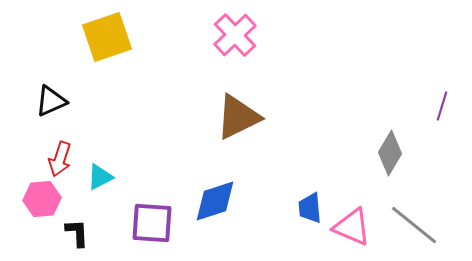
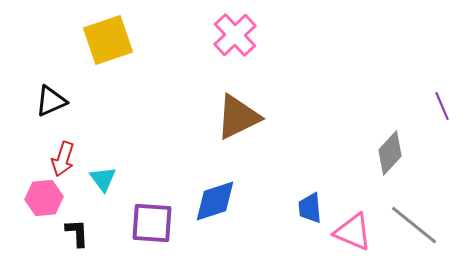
yellow square: moved 1 px right, 3 px down
purple line: rotated 40 degrees counterclockwise
gray diamond: rotated 12 degrees clockwise
red arrow: moved 3 px right
cyan triangle: moved 3 px right, 2 px down; rotated 40 degrees counterclockwise
pink hexagon: moved 2 px right, 1 px up
pink triangle: moved 1 px right, 5 px down
